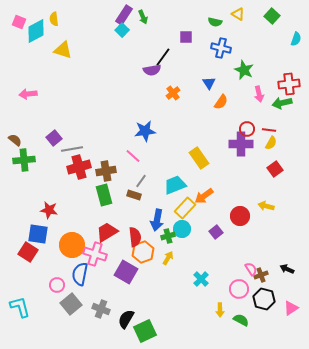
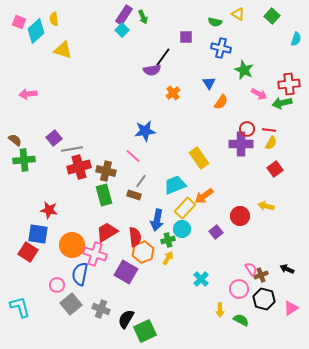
cyan diamond at (36, 31): rotated 15 degrees counterclockwise
pink arrow at (259, 94): rotated 49 degrees counterclockwise
brown cross at (106, 171): rotated 24 degrees clockwise
green cross at (168, 236): moved 4 px down
